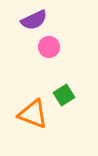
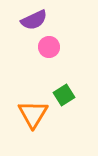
orange triangle: rotated 40 degrees clockwise
